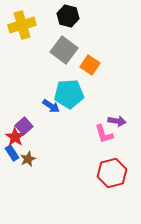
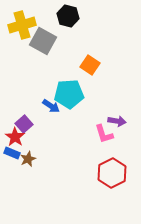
gray square: moved 21 px left, 9 px up; rotated 8 degrees counterclockwise
purple square: moved 2 px up
blue rectangle: rotated 35 degrees counterclockwise
red hexagon: rotated 12 degrees counterclockwise
